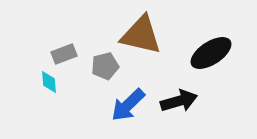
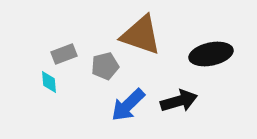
brown triangle: rotated 6 degrees clockwise
black ellipse: moved 1 px down; rotated 21 degrees clockwise
